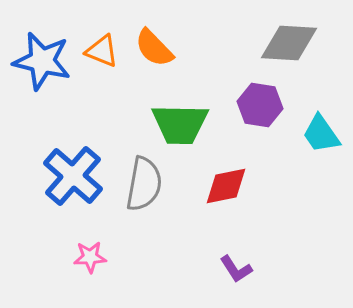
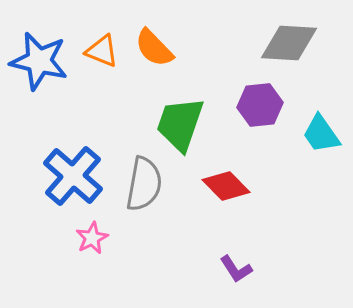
blue star: moved 3 px left
purple hexagon: rotated 15 degrees counterclockwise
green trapezoid: rotated 108 degrees clockwise
red diamond: rotated 57 degrees clockwise
pink star: moved 2 px right, 19 px up; rotated 24 degrees counterclockwise
